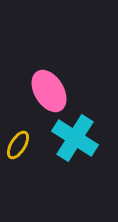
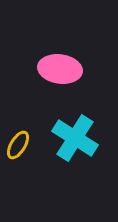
pink ellipse: moved 11 px right, 22 px up; rotated 51 degrees counterclockwise
